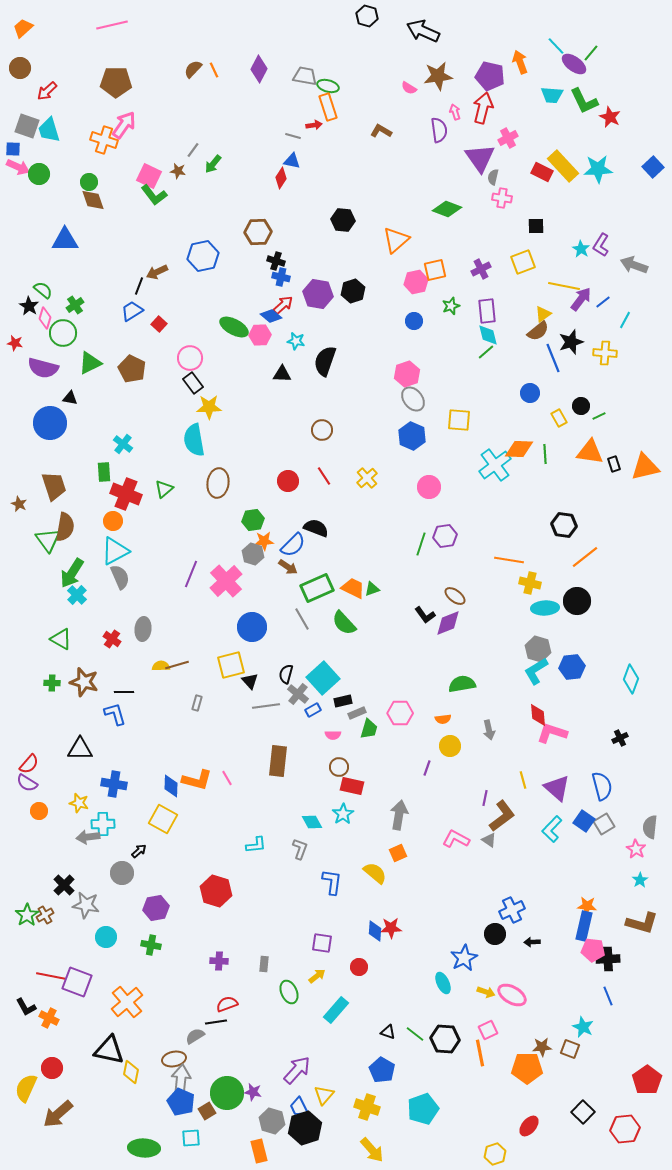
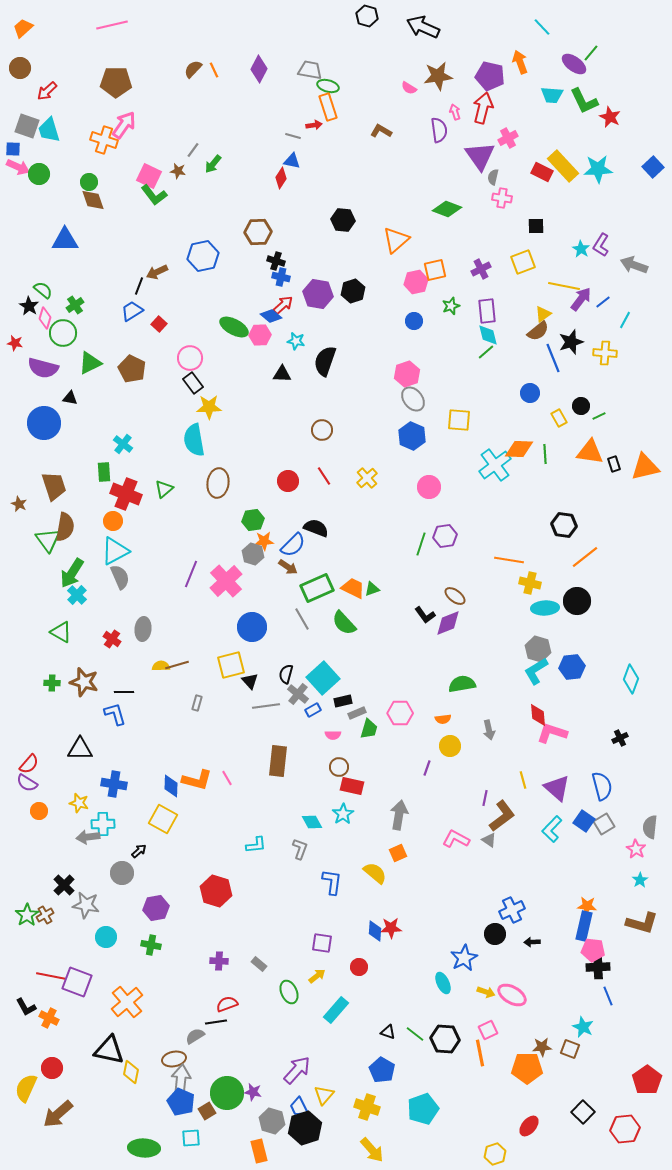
black arrow at (423, 31): moved 4 px up
cyan line at (556, 46): moved 14 px left, 19 px up
gray trapezoid at (305, 76): moved 5 px right, 6 px up
purple triangle at (480, 158): moved 2 px up
blue circle at (50, 423): moved 6 px left
green triangle at (61, 639): moved 7 px up
black cross at (608, 959): moved 10 px left, 8 px down
gray rectangle at (264, 964): moved 5 px left; rotated 56 degrees counterclockwise
